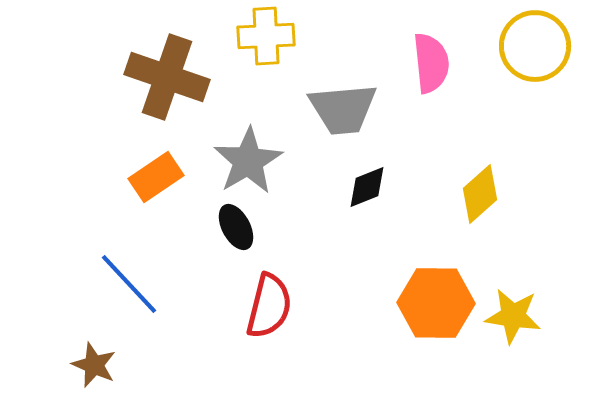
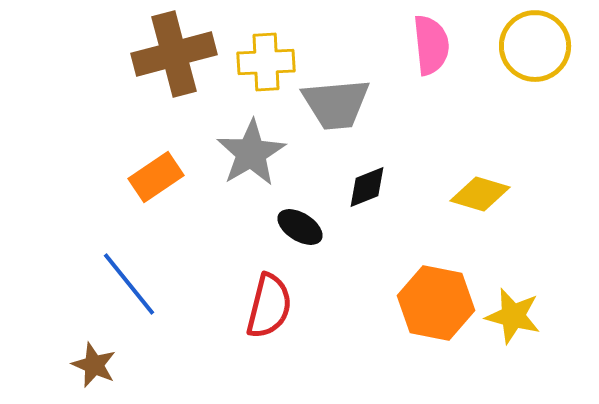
yellow cross: moved 26 px down
pink semicircle: moved 18 px up
brown cross: moved 7 px right, 23 px up; rotated 34 degrees counterclockwise
gray trapezoid: moved 7 px left, 5 px up
gray star: moved 3 px right, 8 px up
yellow diamond: rotated 58 degrees clockwise
black ellipse: moved 64 px right; rotated 30 degrees counterclockwise
blue line: rotated 4 degrees clockwise
orange hexagon: rotated 10 degrees clockwise
yellow star: rotated 6 degrees clockwise
